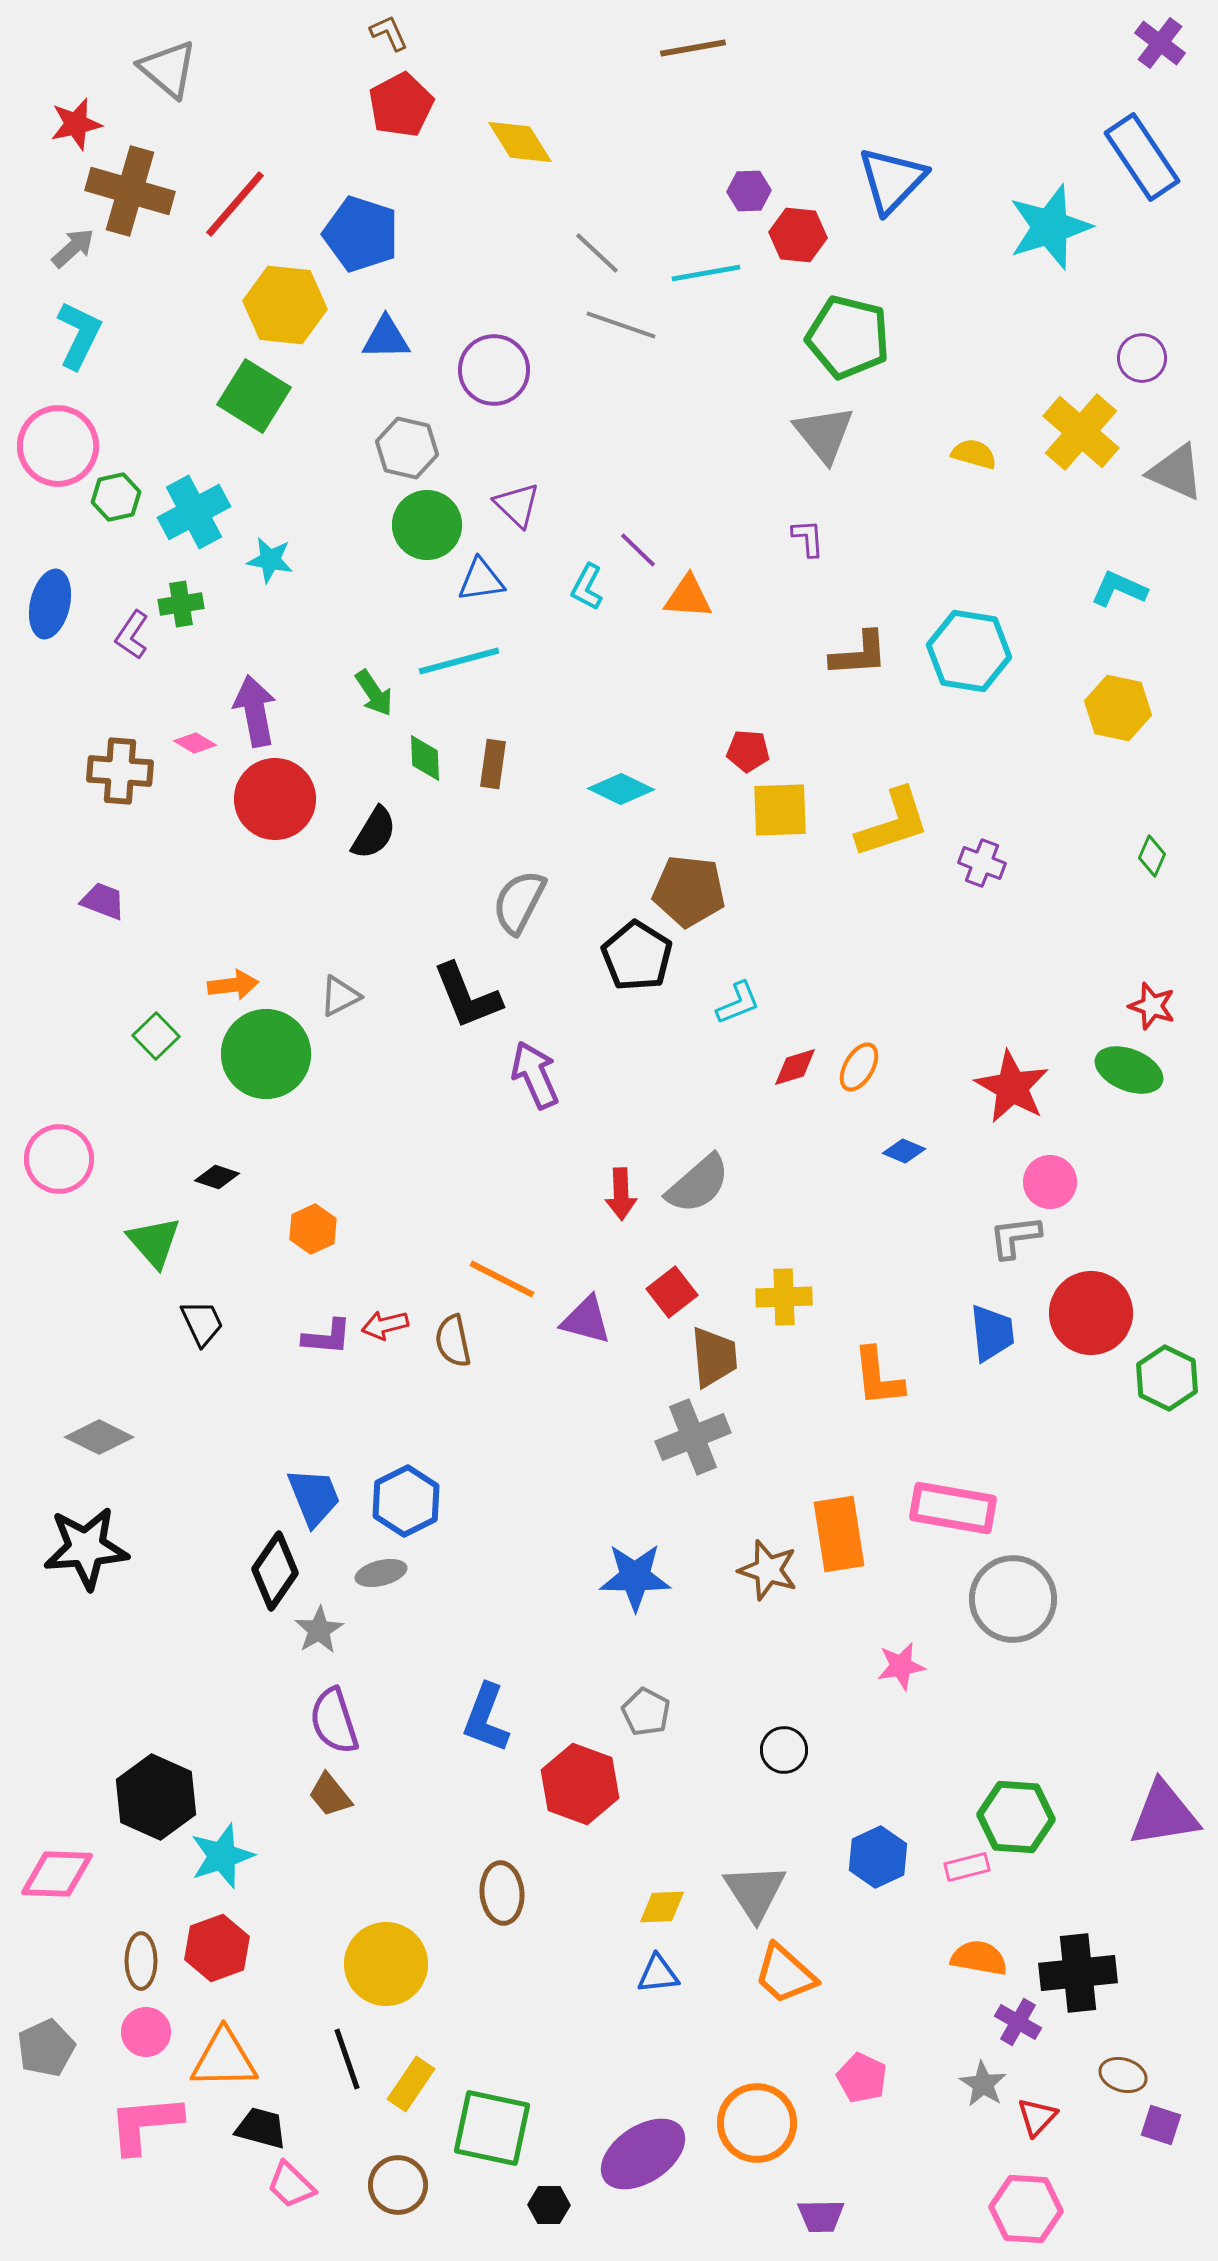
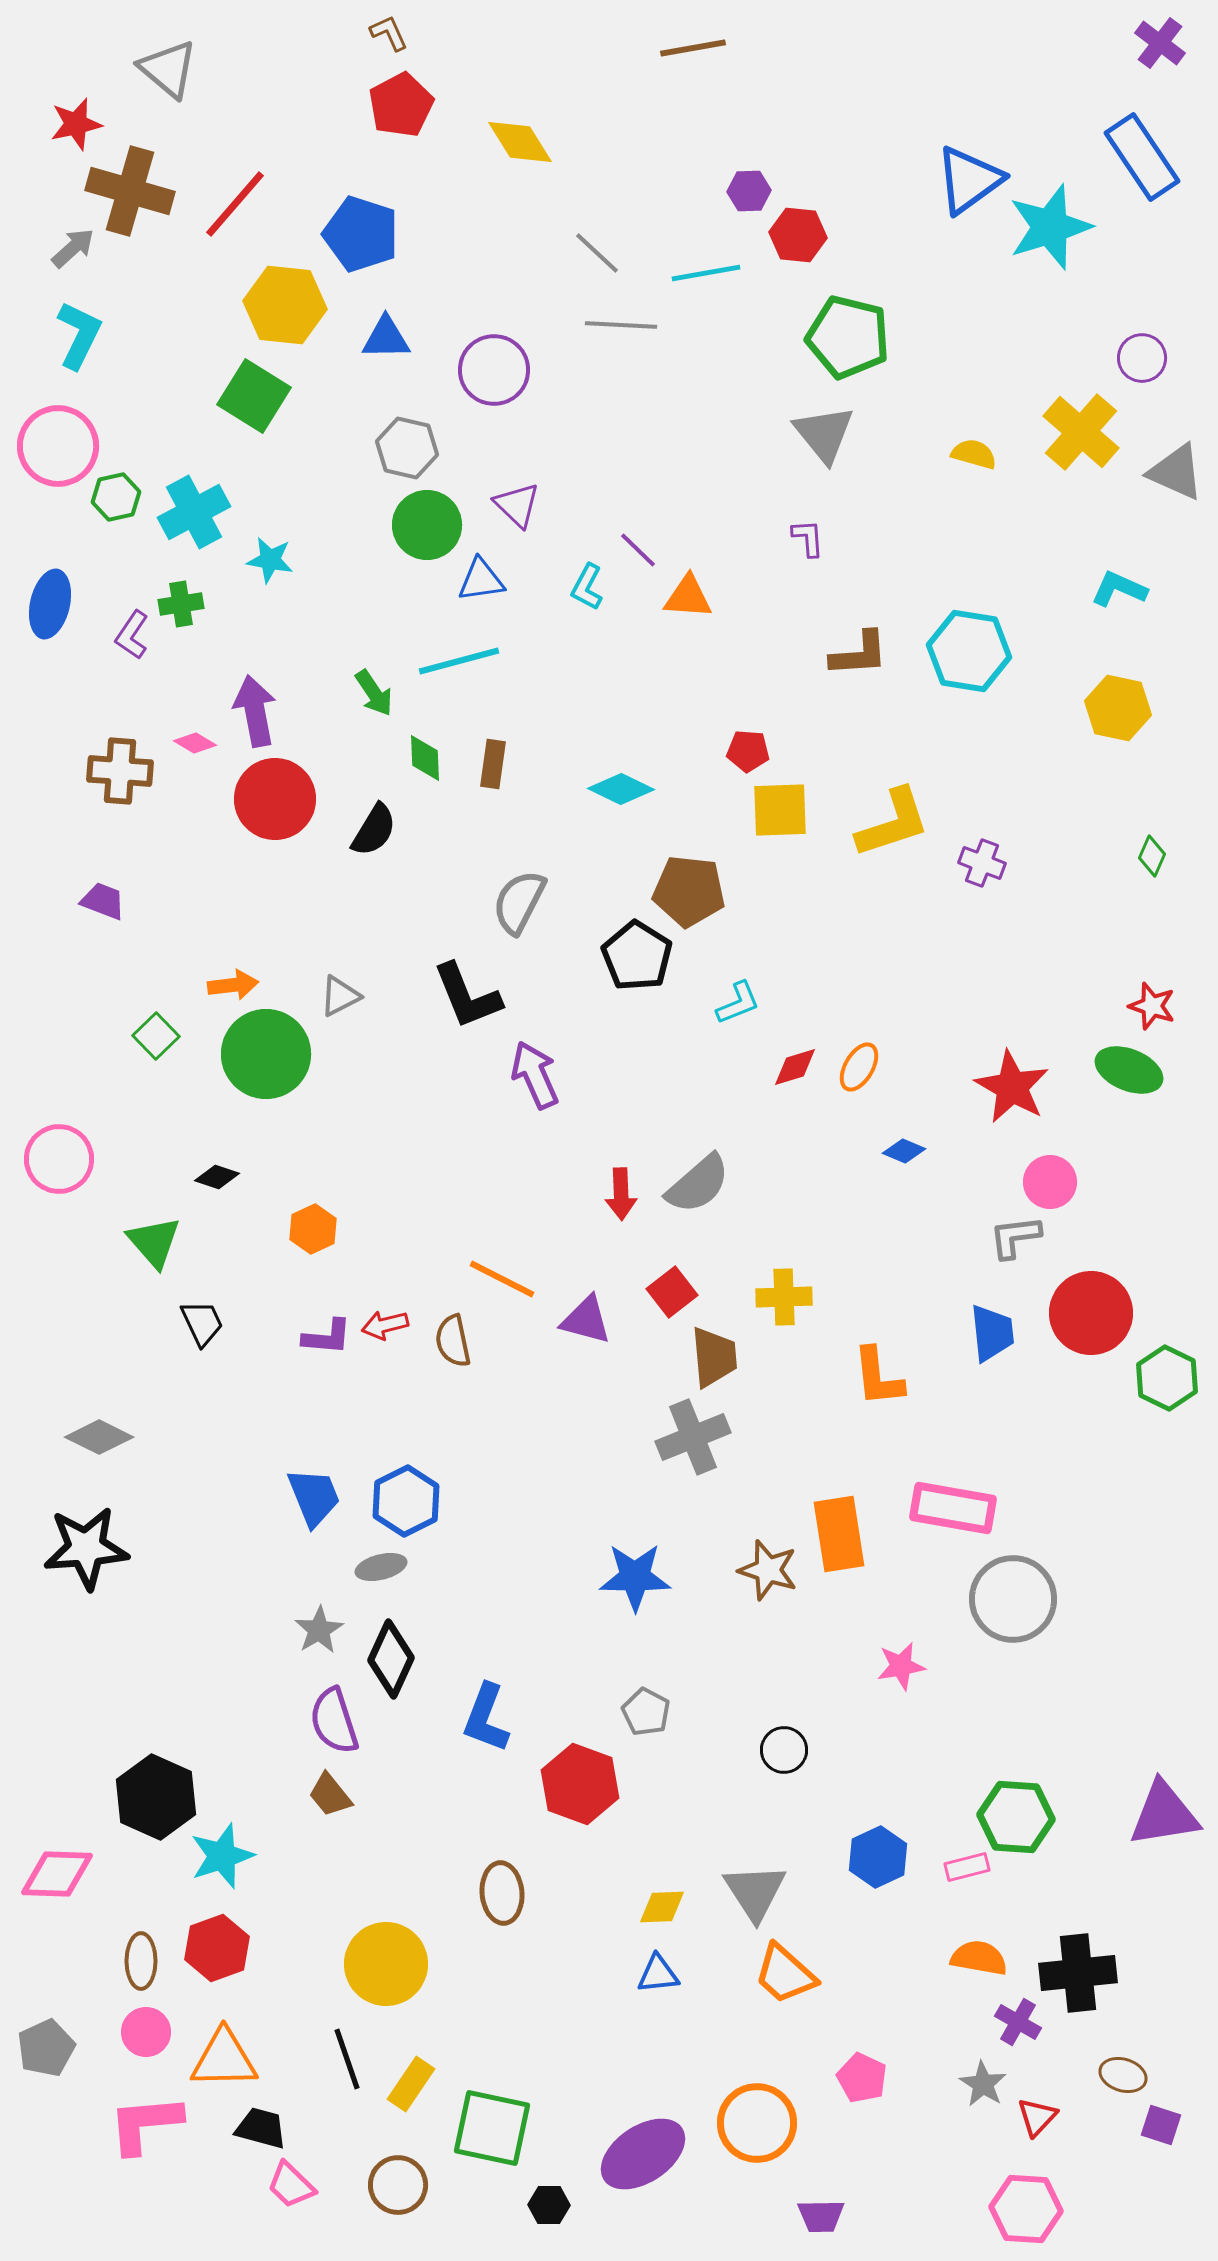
blue triangle at (892, 180): moved 77 px right; rotated 10 degrees clockwise
gray line at (621, 325): rotated 16 degrees counterclockwise
black semicircle at (374, 833): moved 3 px up
black diamond at (275, 1571): moved 116 px right, 88 px down; rotated 10 degrees counterclockwise
gray ellipse at (381, 1573): moved 6 px up
